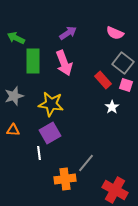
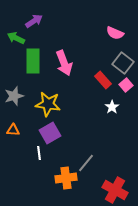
purple arrow: moved 34 px left, 12 px up
pink square: rotated 32 degrees clockwise
yellow star: moved 3 px left
orange cross: moved 1 px right, 1 px up
